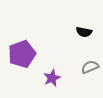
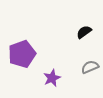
black semicircle: rotated 133 degrees clockwise
